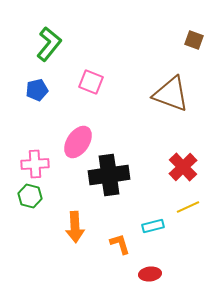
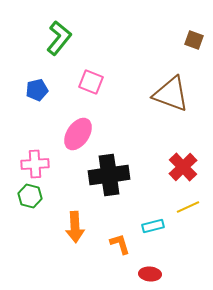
green L-shape: moved 10 px right, 6 px up
pink ellipse: moved 8 px up
red ellipse: rotated 10 degrees clockwise
